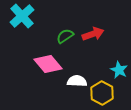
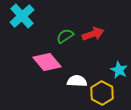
pink diamond: moved 1 px left, 2 px up
